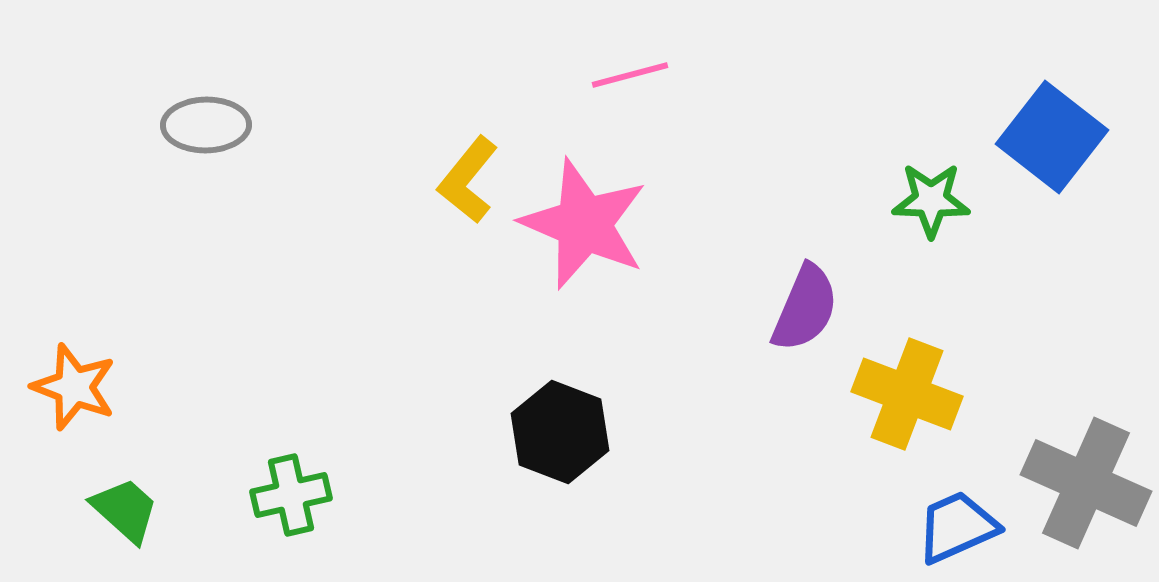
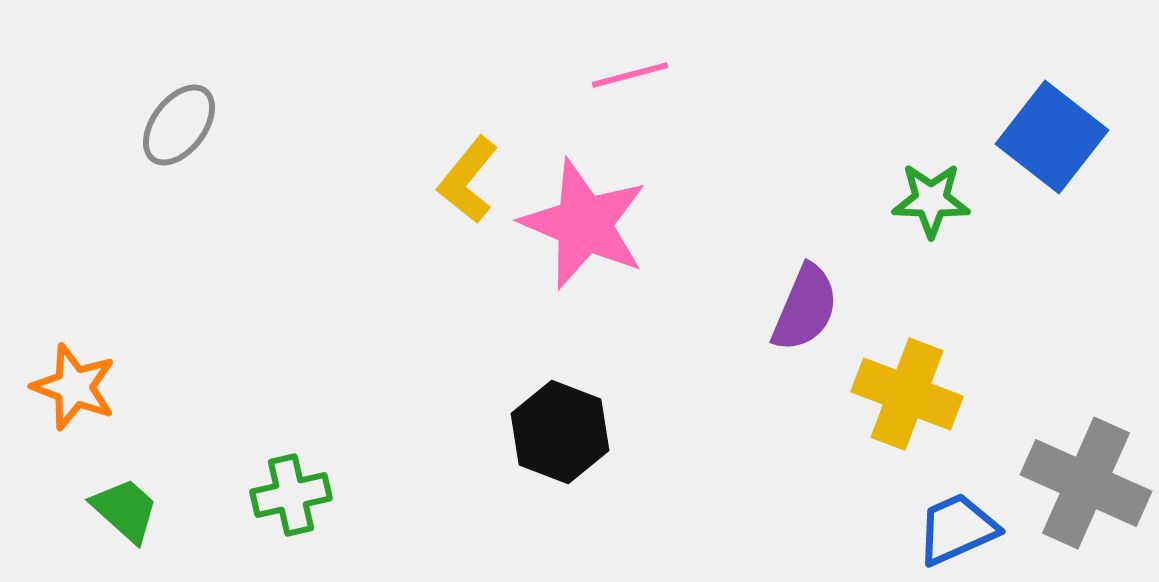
gray ellipse: moved 27 px left; rotated 52 degrees counterclockwise
blue trapezoid: moved 2 px down
